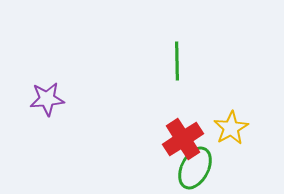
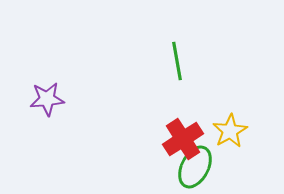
green line: rotated 9 degrees counterclockwise
yellow star: moved 1 px left, 3 px down
green ellipse: moved 1 px up
